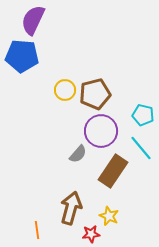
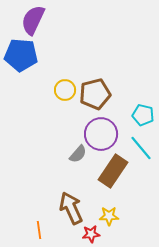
blue pentagon: moved 1 px left, 1 px up
purple circle: moved 3 px down
brown arrow: rotated 40 degrees counterclockwise
yellow star: rotated 24 degrees counterclockwise
orange line: moved 2 px right
